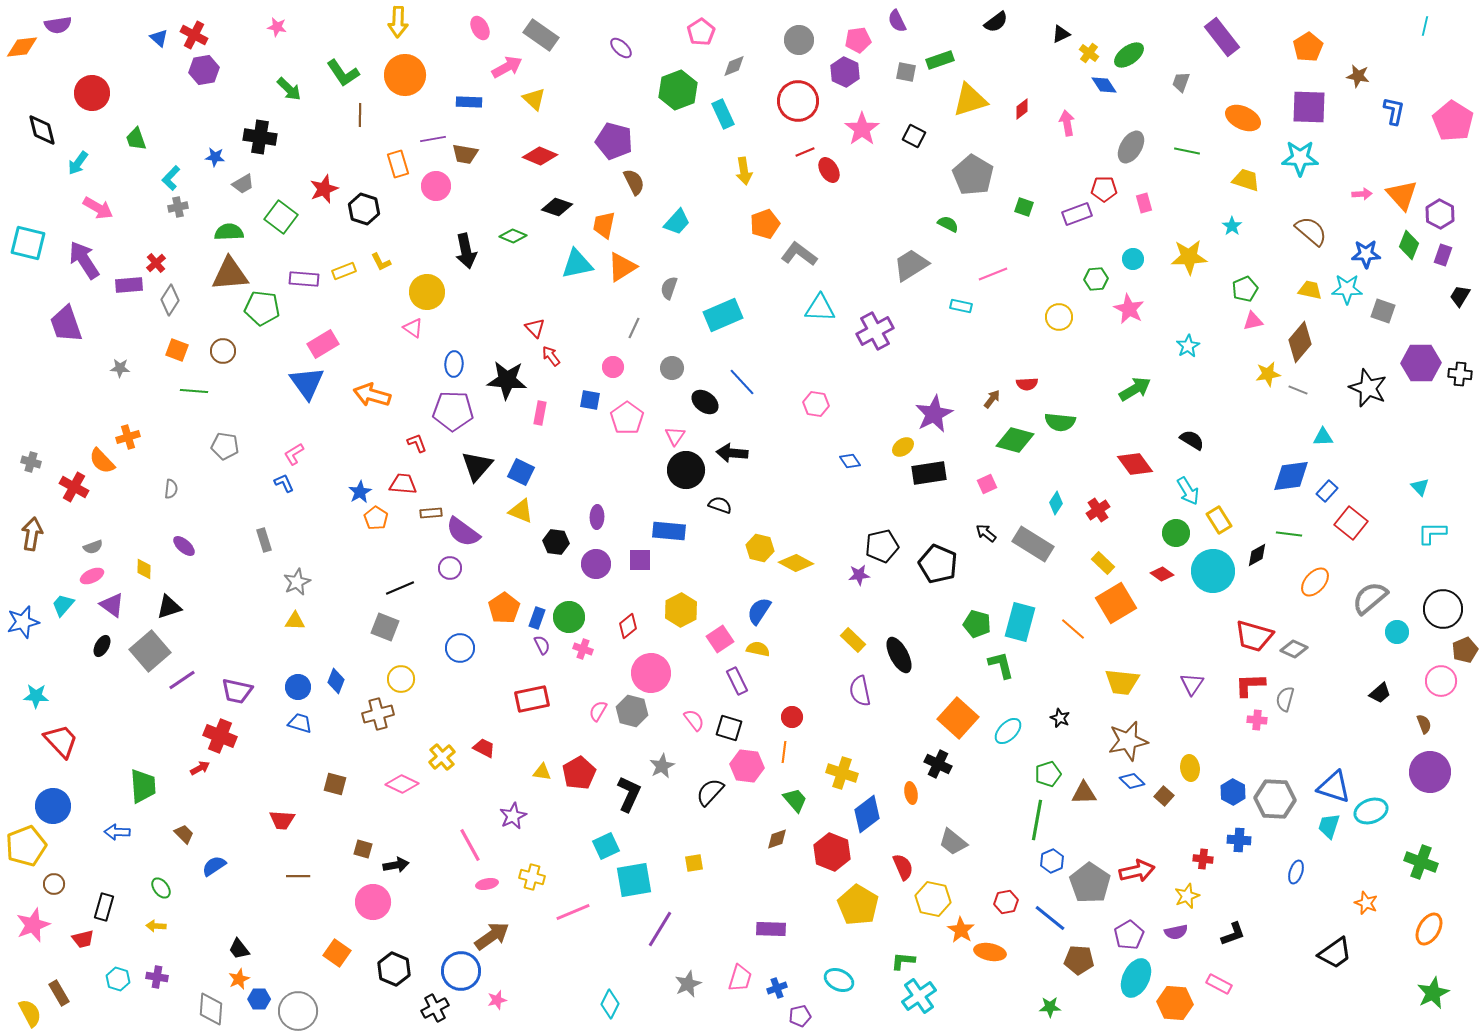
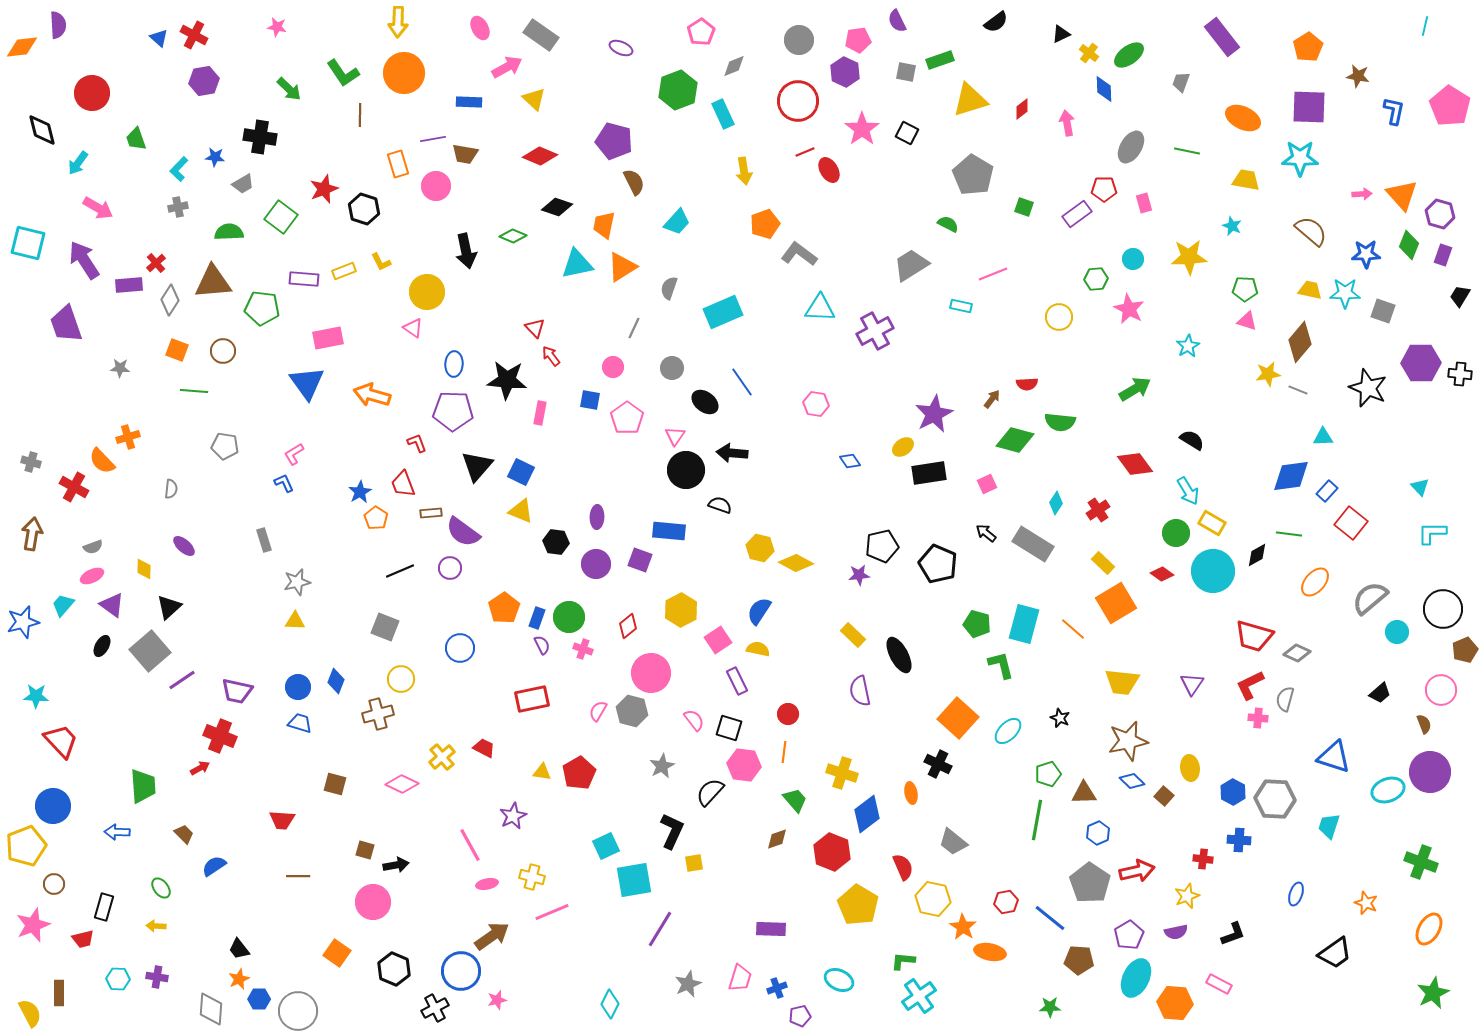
purple semicircle at (58, 25): rotated 84 degrees counterclockwise
purple ellipse at (621, 48): rotated 20 degrees counterclockwise
purple hexagon at (204, 70): moved 11 px down
orange circle at (405, 75): moved 1 px left, 2 px up
blue diamond at (1104, 85): moved 4 px down; rotated 32 degrees clockwise
pink pentagon at (1453, 121): moved 3 px left, 15 px up
black square at (914, 136): moved 7 px left, 3 px up
cyan L-shape at (171, 178): moved 8 px right, 9 px up
yellow trapezoid at (1246, 180): rotated 8 degrees counterclockwise
purple rectangle at (1077, 214): rotated 16 degrees counterclockwise
purple hexagon at (1440, 214): rotated 12 degrees counterclockwise
cyan star at (1232, 226): rotated 12 degrees counterclockwise
brown triangle at (230, 274): moved 17 px left, 8 px down
green pentagon at (1245, 289): rotated 25 degrees clockwise
cyan star at (1347, 289): moved 2 px left, 4 px down
cyan rectangle at (723, 315): moved 3 px up
pink triangle at (1253, 321): moved 6 px left; rotated 30 degrees clockwise
pink rectangle at (323, 344): moved 5 px right, 6 px up; rotated 20 degrees clockwise
blue line at (742, 382): rotated 8 degrees clockwise
red trapezoid at (403, 484): rotated 116 degrees counterclockwise
yellow rectangle at (1219, 520): moved 7 px left, 3 px down; rotated 28 degrees counterclockwise
purple square at (640, 560): rotated 20 degrees clockwise
gray star at (297, 582): rotated 12 degrees clockwise
black line at (400, 588): moved 17 px up
black triangle at (169, 607): rotated 24 degrees counterclockwise
cyan rectangle at (1020, 622): moved 4 px right, 2 px down
pink square at (720, 639): moved 2 px left, 1 px down
yellow rectangle at (853, 640): moved 5 px up
gray diamond at (1294, 649): moved 3 px right, 4 px down
pink circle at (1441, 681): moved 9 px down
red L-shape at (1250, 685): rotated 24 degrees counterclockwise
red circle at (792, 717): moved 4 px left, 3 px up
pink cross at (1257, 720): moved 1 px right, 2 px up
pink hexagon at (747, 766): moved 3 px left, 1 px up
blue triangle at (1334, 787): moved 30 px up
black L-shape at (629, 794): moved 43 px right, 37 px down
cyan ellipse at (1371, 811): moved 17 px right, 21 px up
brown square at (363, 849): moved 2 px right, 1 px down
blue hexagon at (1052, 861): moved 46 px right, 28 px up
blue ellipse at (1296, 872): moved 22 px down
pink line at (573, 912): moved 21 px left
orange star at (961, 930): moved 2 px right, 3 px up
cyan hexagon at (118, 979): rotated 15 degrees counterclockwise
brown rectangle at (59, 993): rotated 30 degrees clockwise
